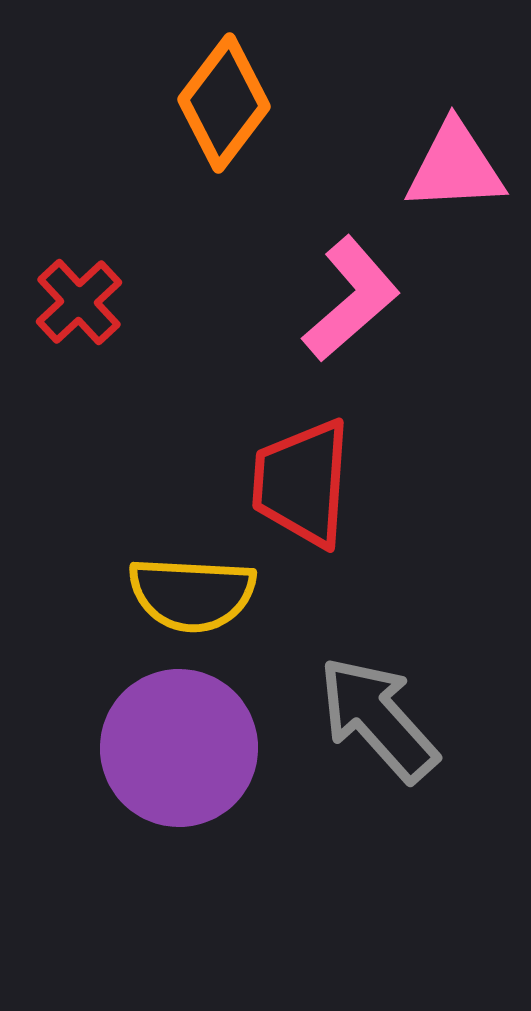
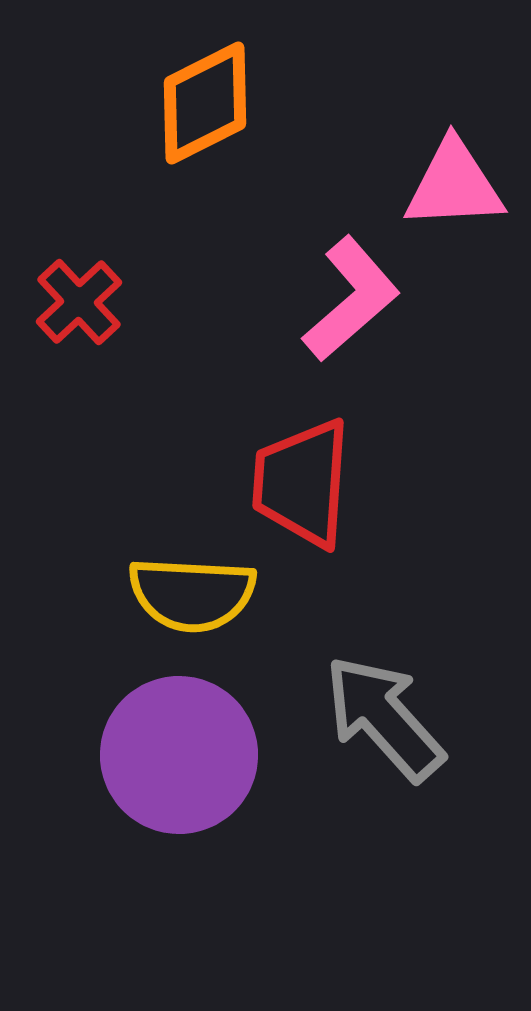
orange diamond: moved 19 px left; rotated 26 degrees clockwise
pink triangle: moved 1 px left, 18 px down
gray arrow: moved 6 px right, 1 px up
purple circle: moved 7 px down
